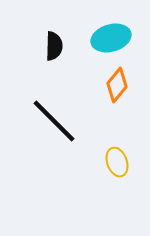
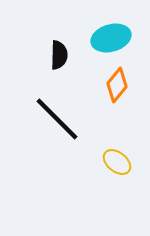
black semicircle: moved 5 px right, 9 px down
black line: moved 3 px right, 2 px up
yellow ellipse: rotated 32 degrees counterclockwise
